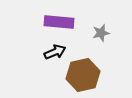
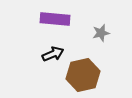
purple rectangle: moved 4 px left, 3 px up
black arrow: moved 2 px left, 2 px down
